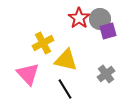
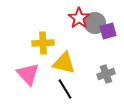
gray circle: moved 5 px left, 4 px down
yellow cross: rotated 25 degrees clockwise
yellow triangle: moved 2 px left, 3 px down
gray cross: rotated 18 degrees clockwise
